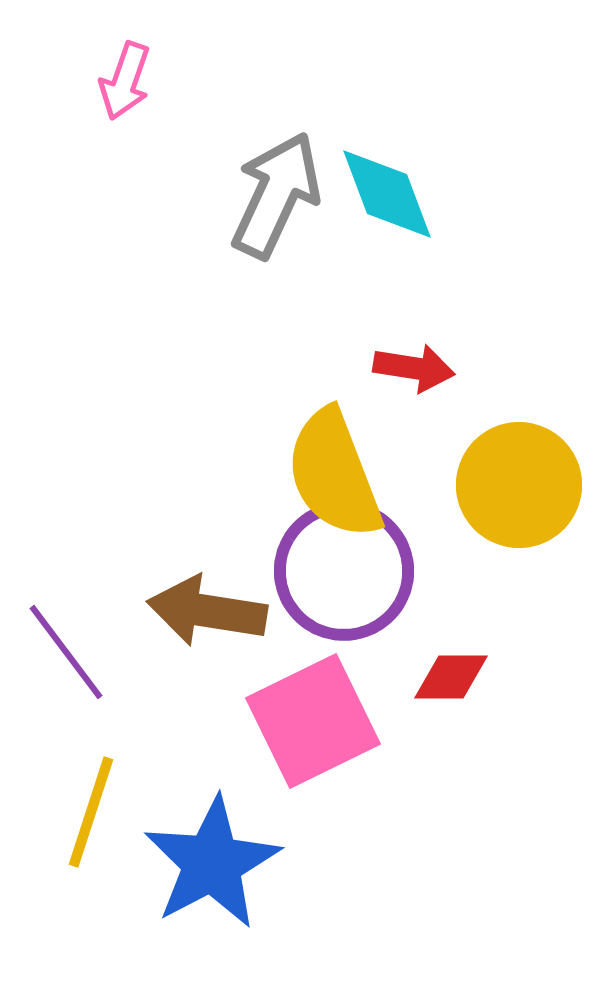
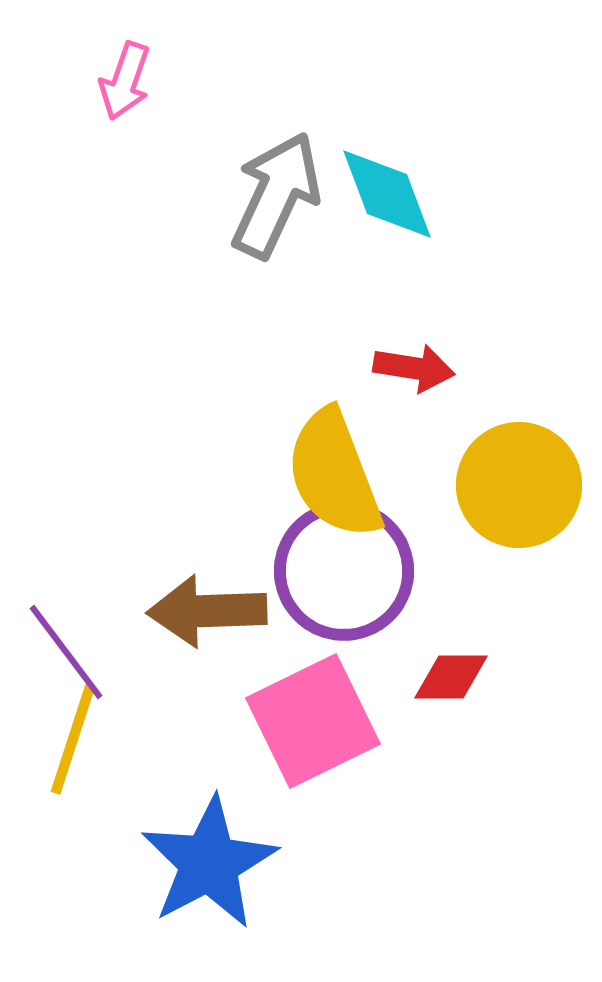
brown arrow: rotated 11 degrees counterclockwise
yellow line: moved 18 px left, 73 px up
blue star: moved 3 px left
